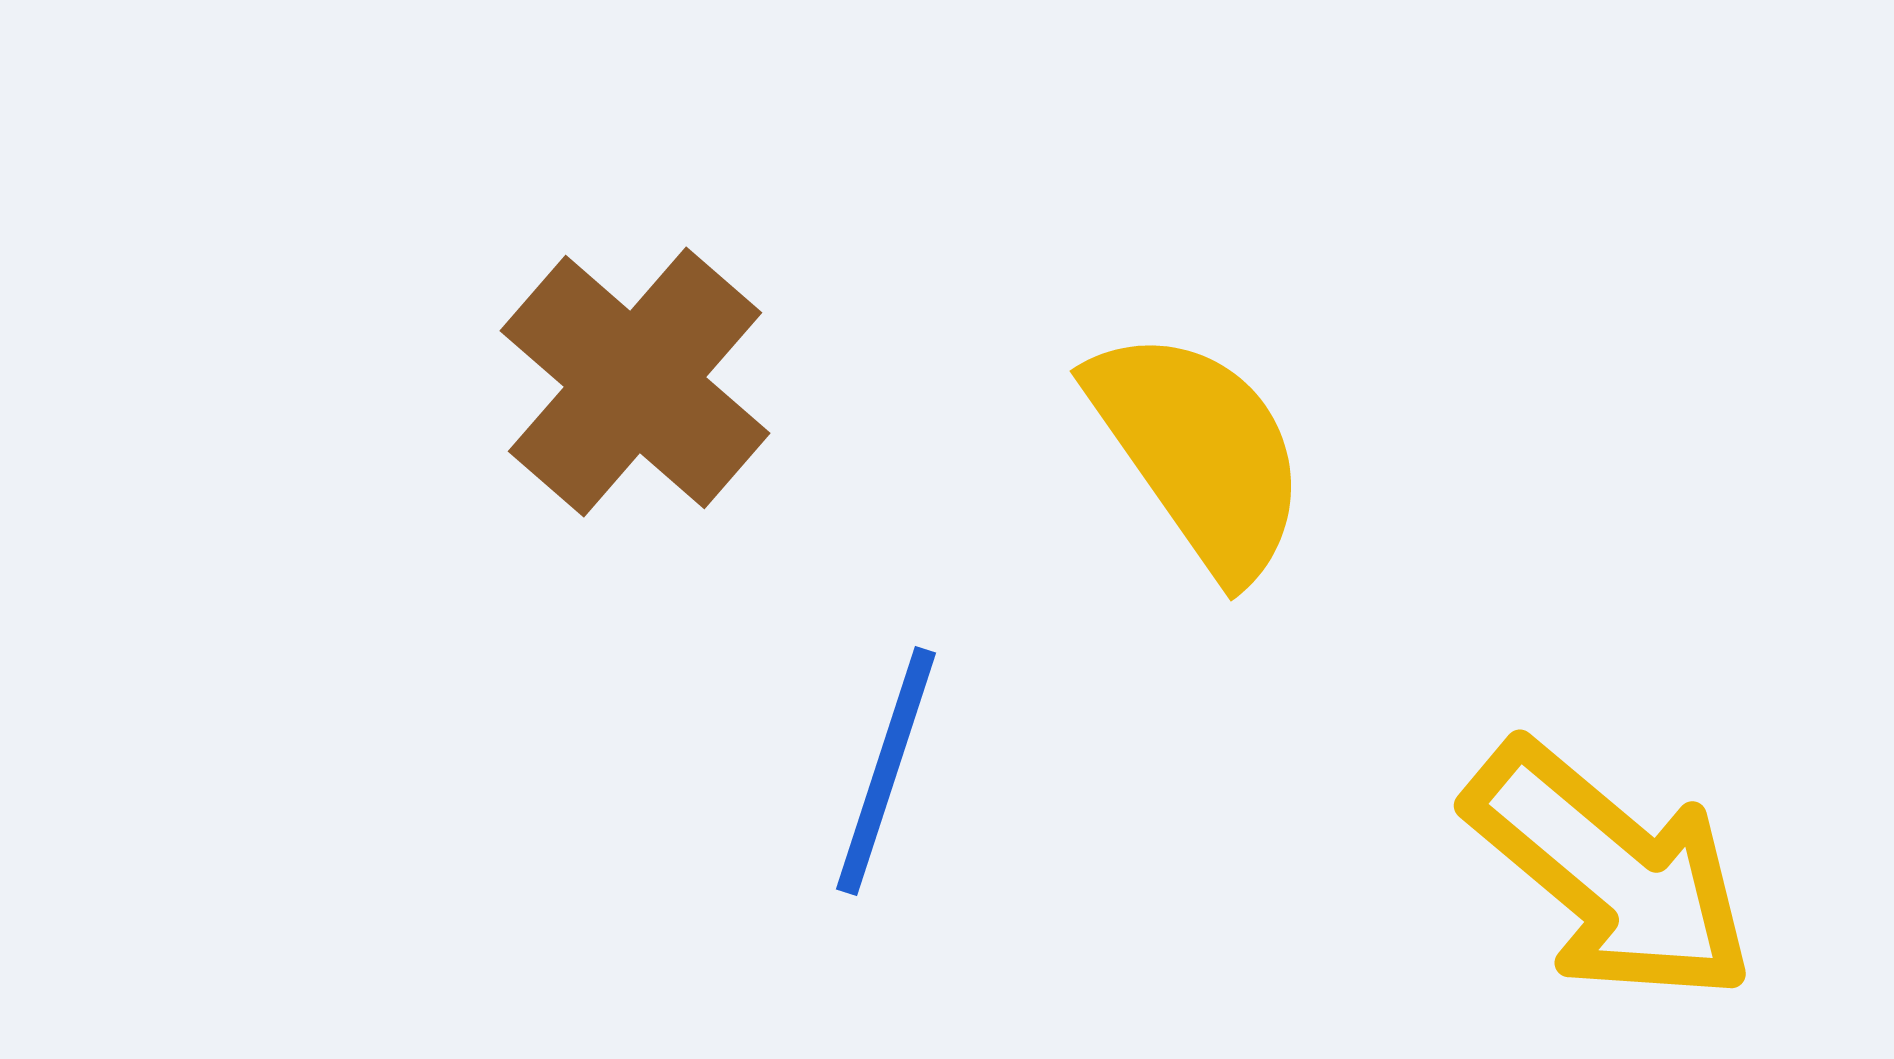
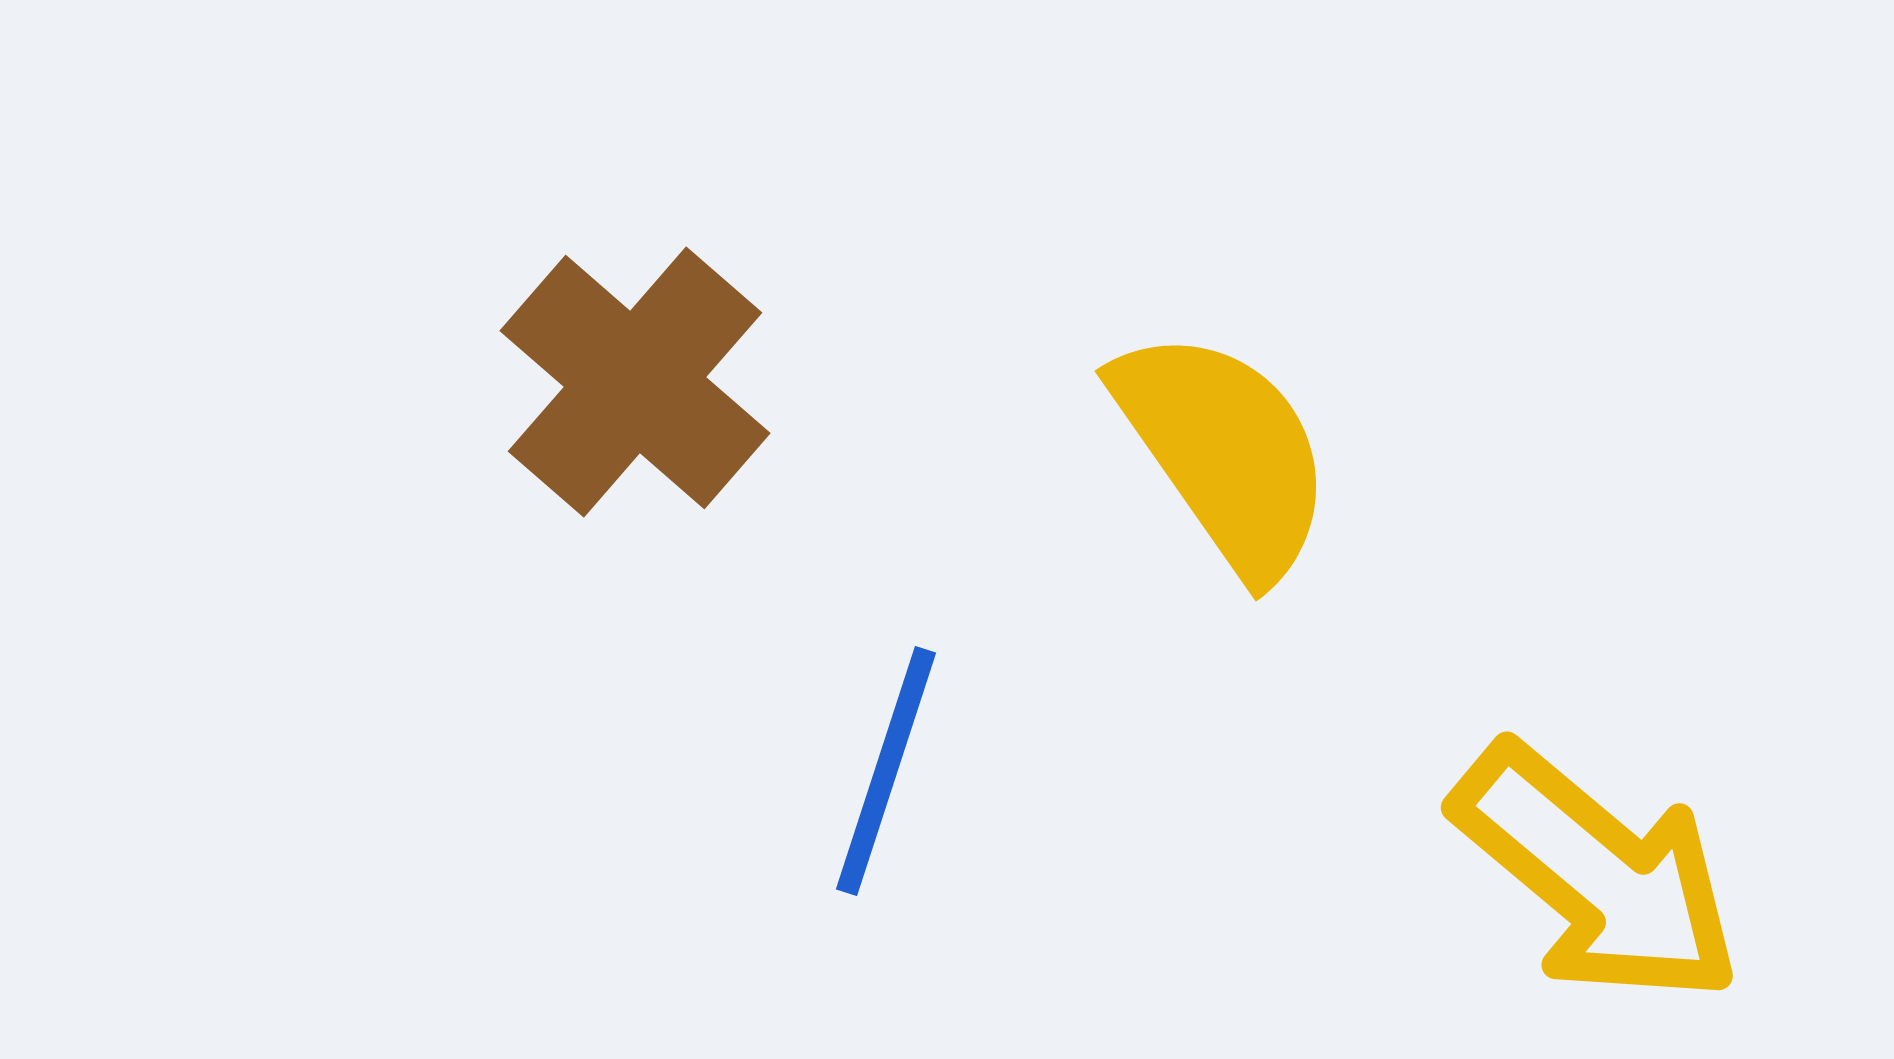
yellow semicircle: moved 25 px right
yellow arrow: moved 13 px left, 2 px down
